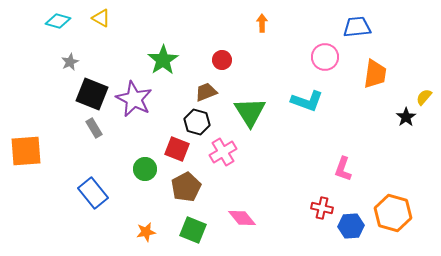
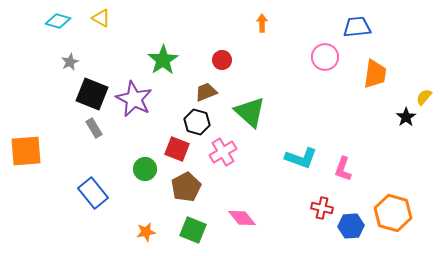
cyan L-shape: moved 6 px left, 57 px down
green triangle: rotated 16 degrees counterclockwise
